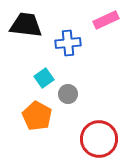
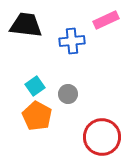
blue cross: moved 4 px right, 2 px up
cyan square: moved 9 px left, 8 px down
red circle: moved 3 px right, 2 px up
